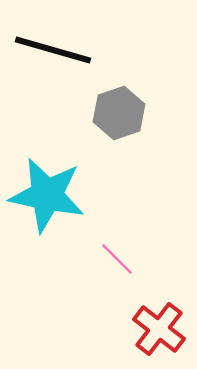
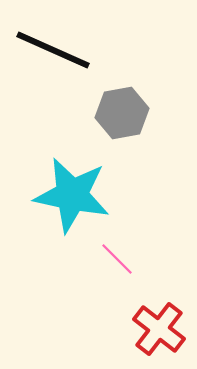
black line: rotated 8 degrees clockwise
gray hexagon: moved 3 px right; rotated 9 degrees clockwise
cyan star: moved 25 px right
